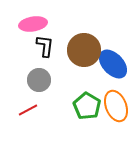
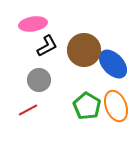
black L-shape: moved 2 px right; rotated 55 degrees clockwise
